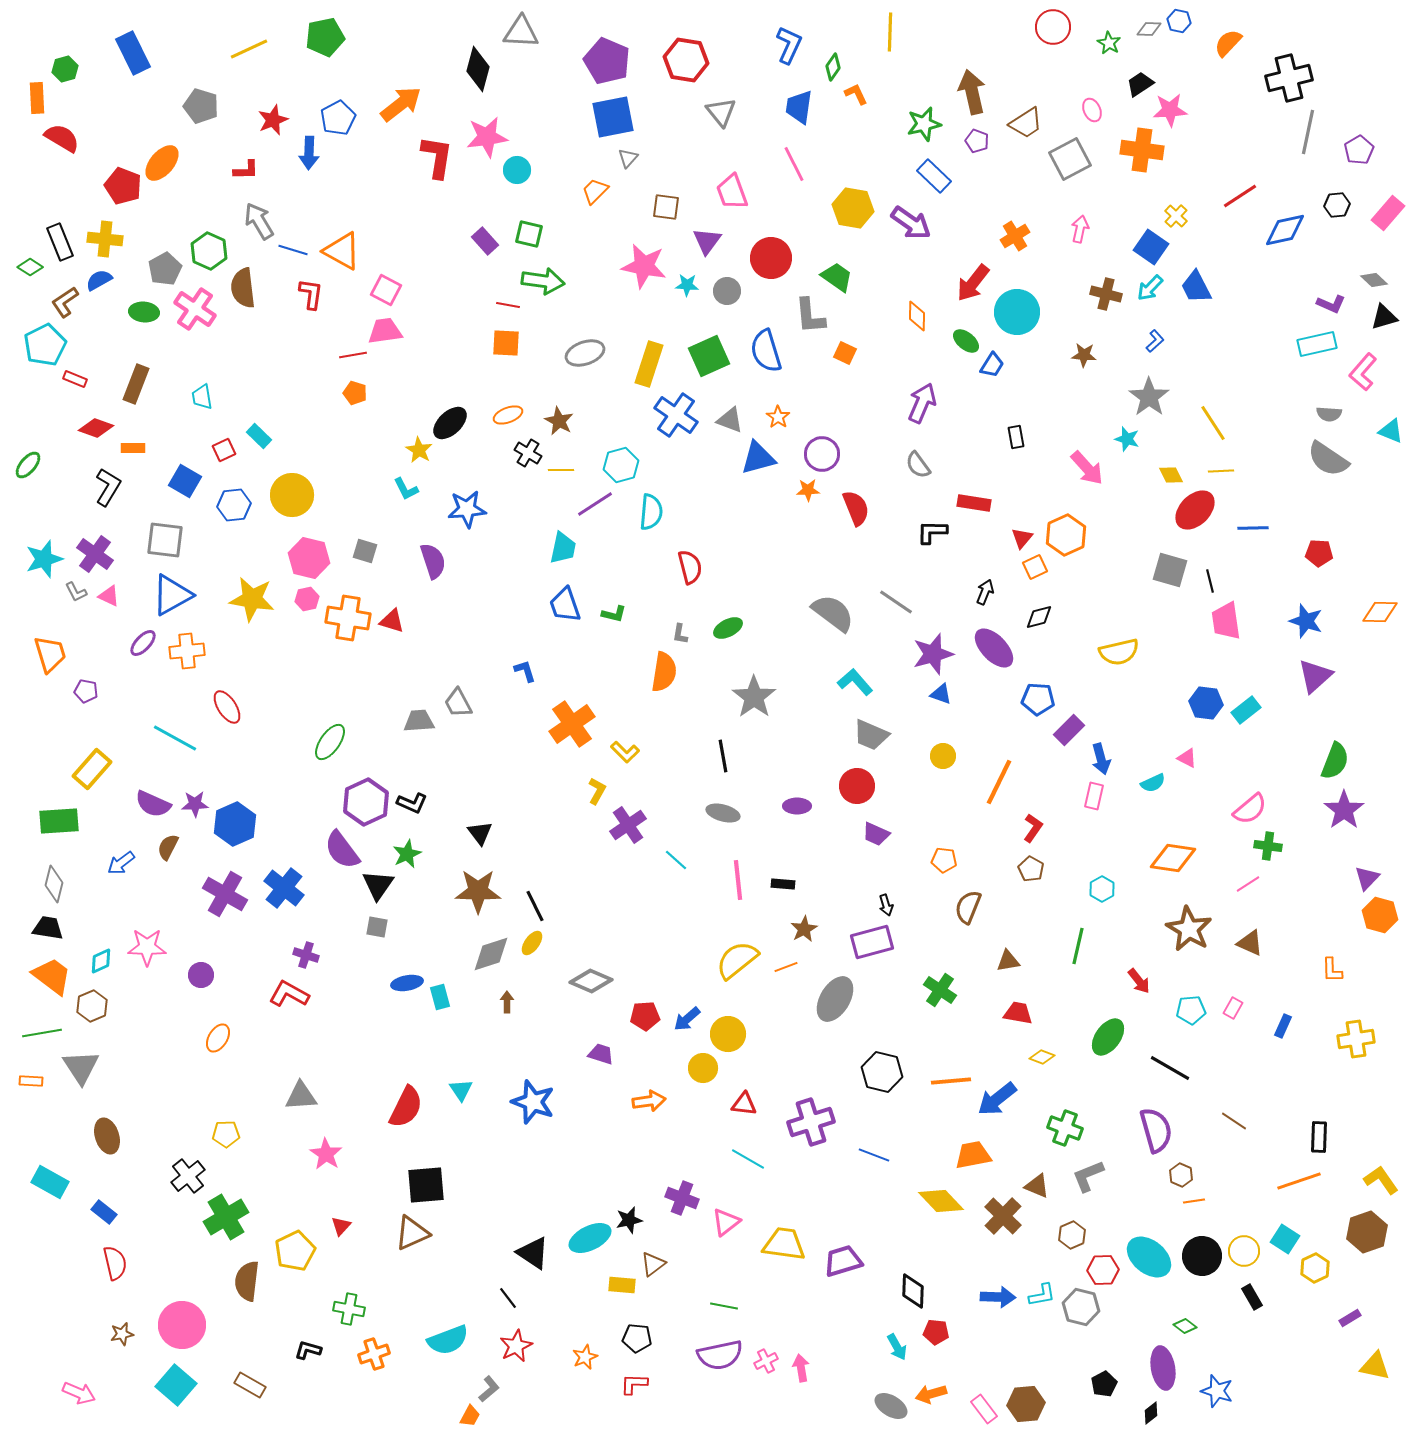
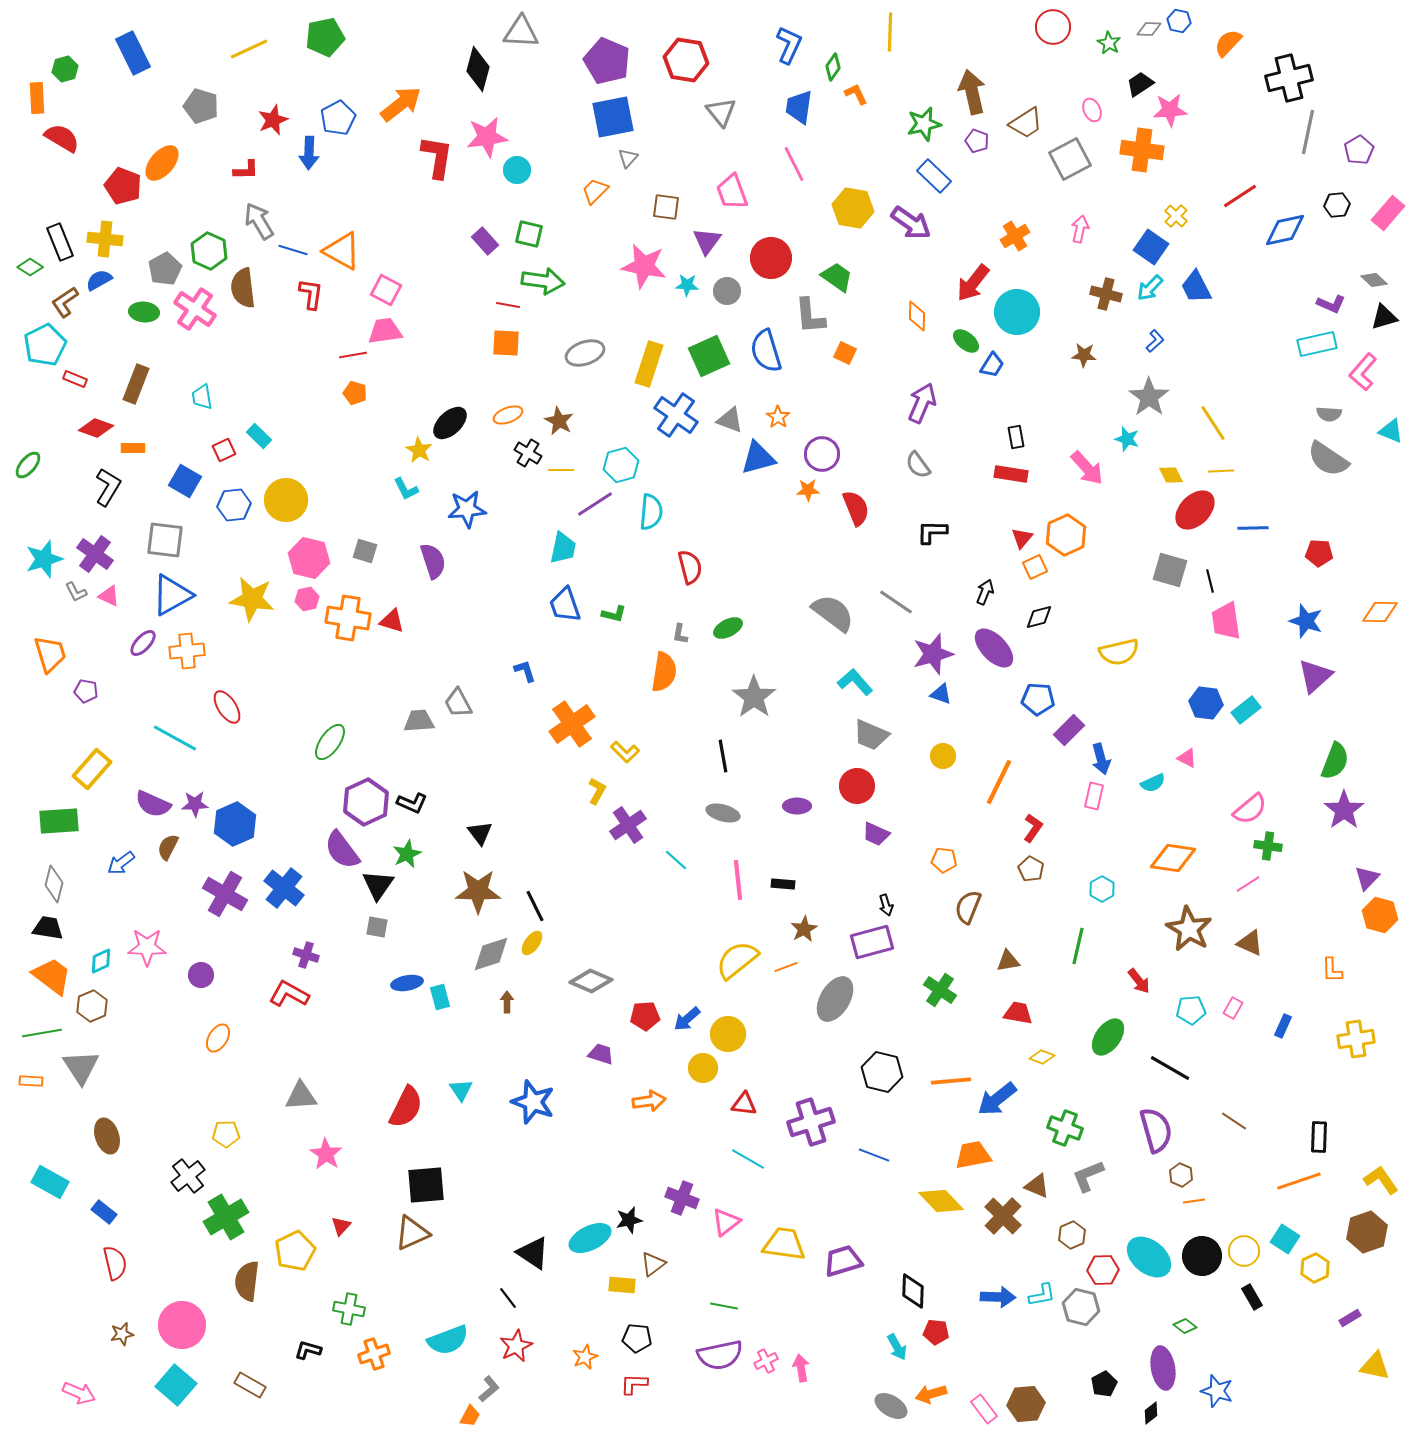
yellow circle at (292, 495): moved 6 px left, 5 px down
red rectangle at (974, 503): moved 37 px right, 29 px up
